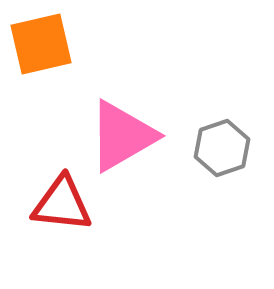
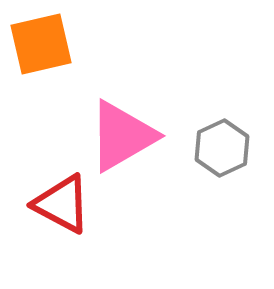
gray hexagon: rotated 6 degrees counterclockwise
red triangle: rotated 22 degrees clockwise
